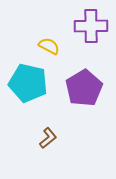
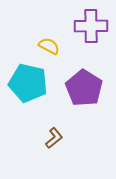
purple pentagon: rotated 9 degrees counterclockwise
brown L-shape: moved 6 px right
